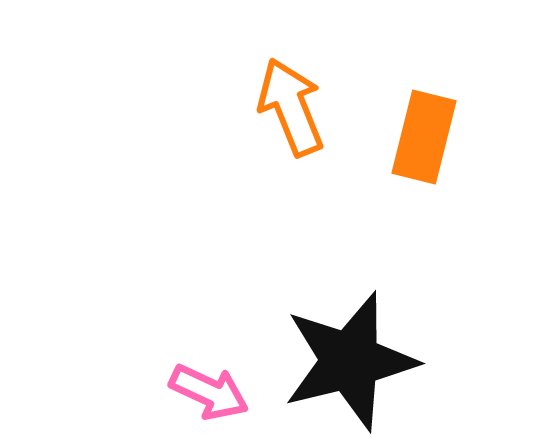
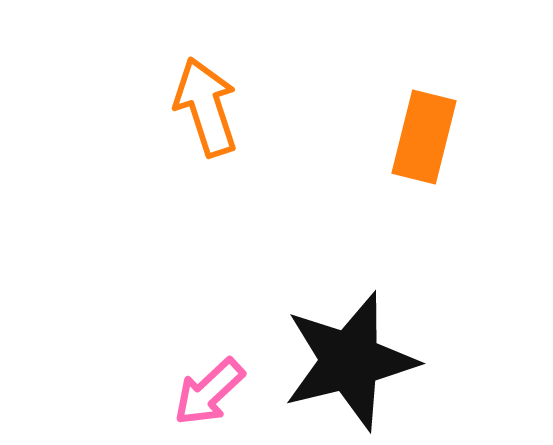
orange arrow: moved 85 px left; rotated 4 degrees clockwise
pink arrow: rotated 112 degrees clockwise
